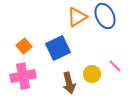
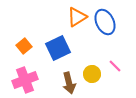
blue ellipse: moved 6 px down
pink cross: moved 2 px right, 4 px down; rotated 10 degrees counterclockwise
